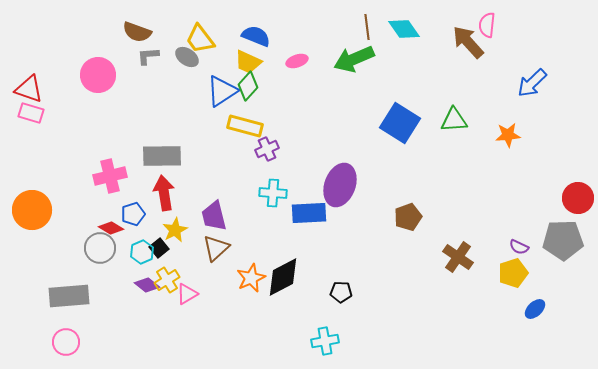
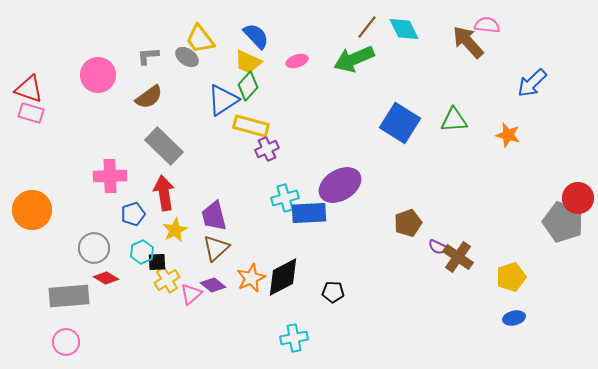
pink semicircle at (487, 25): rotated 90 degrees clockwise
brown line at (367, 27): rotated 45 degrees clockwise
cyan diamond at (404, 29): rotated 8 degrees clockwise
brown semicircle at (137, 32): moved 12 px right, 65 px down; rotated 56 degrees counterclockwise
blue semicircle at (256, 36): rotated 24 degrees clockwise
blue triangle at (222, 91): moved 1 px right, 9 px down
yellow rectangle at (245, 126): moved 6 px right
orange star at (508, 135): rotated 20 degrees clockwise
gray rectangle at (162, 156): moved 2 px right, 10 px up; rotated 45 degrees clockwise
pink cross at (110, 176): rotated 12 degrees clockwise
purple ellipse at (340, 185): rotated 39 degrees clockwise
cyan cross at (273, 193): moved 12 px right, 5 px down; rotated 20 degrees counterclockwise
brown pentagon at (408, 217): moved 6 px down
red diamond at (111, 228): moved 5 px left, 50 px down
gray pentagon at (563, 240): moved 18 px up; rotated 21 degrees clockwise
purple semicircle at (519, 247): moved 81 px left
gray circle at (100, 248): moved 6 px left
black square at (159, 248): moved 2 px left, 14 px down; rotated 36 degrees clockwise
yellow pentagon at (513, 273): moved 2 px left, 4 px down
purple diamond at (147, 285): moved 66 px right
black pentagon at (341, 292): moved 8 px left
pink triangle at (187, 294): moved 4 px right; rotated 10 degrees counterclockwise
blue ellipse at (535, 309): moved 21 px left, 9 px down; rotated 30 degrees clockwise
cyan cross at (325, 341): moved 31 px left, 3 px up
